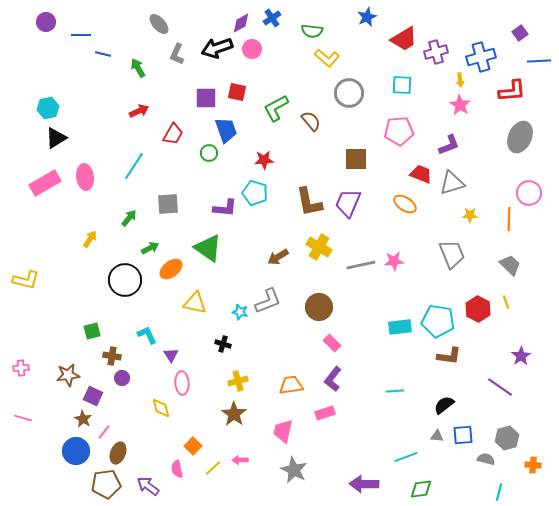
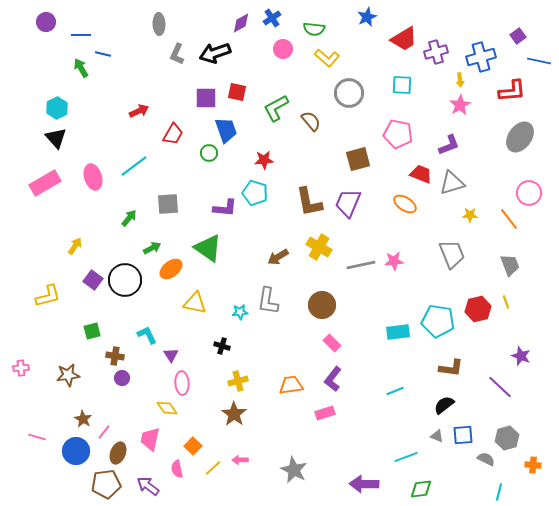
gray ellipse at (159, 24): rotated 40 degrees clockwise
green semicircle at (312, 31): moved 2 px right, 2 px up
purple square at (520, 33): moved 2 px left, 3 px down
black arrow at (217, 48): moved 2 px left, 5 px down
pink circle at (252, 49): moved 31 px right
blue line at (539, 61): rotated 15 degrees clockwise
green arrow at (138, 68): moved 57 px left
pink star at (460, 105): rotated 10 degrees clockwise
cyan hexagon at (48, 108): moved 9 px right; rotated 15 degrees counterclockwise
pink pentagon at (399, 131): moved 1 px left, 3 px down; rotated 16 degrees clockwise
gray ellipse at (520, 137): rotated 12 degrees clockwise
black triangle at (56, 138): rotated 40 degrees counterclockwise
brown square at (356, 159): moved 2 px right; rotated 15 degrees counterclockwise
cyan line at (134, 166): rotated 20 degrees clockwise
pink ellipse at (85, 177): moved 8 px right; rotated 10 degrees counterclockwise
orange line at (509, 219): rotated 40 degrees counterclockwise
yellow arrow at (90, 239): moved 15 px left, 7 px down
green arrow at (150, 248): moved 2 px right
gray trapezoid at (510, 265): rotated 25 degrees clockwise
yellow L-shape at (26, 280): moved 22 px right, 16 px down; rotated 28 degrees counterclockwise
gray L-shape at (268, 301): rotated 120 degrees clockwise
brown circle at (319, 307): moved 3 px right, 2 px up
red hexagon at (478, 309): rotated 20 degrees clockwise
cyan star at (240, 312): rotated 21 degrees counterclockwise
cyan rectangle at (400, 327): moved 2 px left, 5 px down
black cross at (223, 344): moved 1 px left, 2 px down
brown cross at (112, 356): moved 3 px right
brown L-shape at (449, 356): moved 2 px right, 12 px down
purple star at (521, 356): rotated 18 degrees counterclockwise
purple line at (500, 387): rotated 8 degrees clockwise
cyan line at (395, 391): rotated 18 degrees counterclockwise
purple square at (93, 396): moved 116 px up; rotated 12 degrees clockwise
yellow diamond at (161, 408): moved 6 px right; rotated 20 degrees counterclockwise
pink line at (23, 418): moved 14 px right, 19 px down
pink trapezoid at (283, 431): moved 133 px left, 8 px down
gray triangle at (437, 436): rotated 16 degrees clockwise
gray semicircle at (486, 459): rotated 12 degrees clockwise
